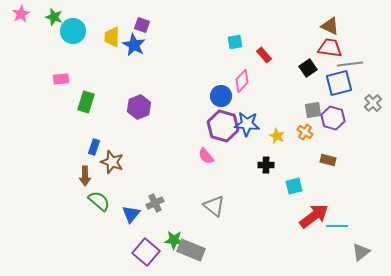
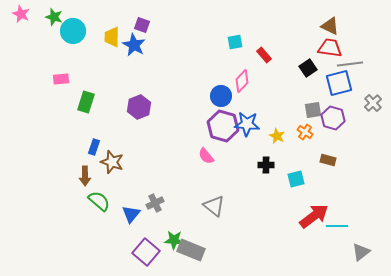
pink star at (21, 14): rotated 18 degrees counterclockwise
cyan square at (294, 186): moved 2 px right, 7 px up
